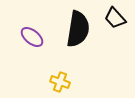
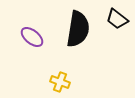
black trapezoid: moved 2 px right, 1 px down; rotated 10 degrees counterclockwise
